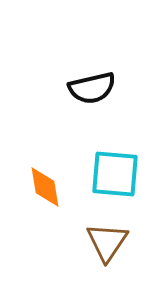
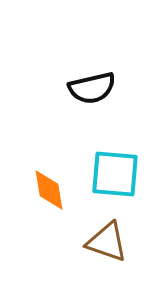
orange diamond: moved 4 px right, 3 px down
brown triangle: rotated 45 degrees counterclockwise
